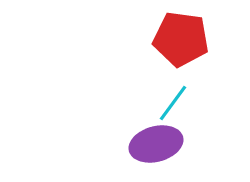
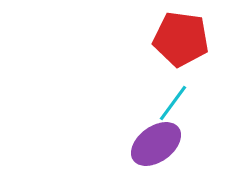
purple ellipse: rotated 21 degrees counterclockwise
